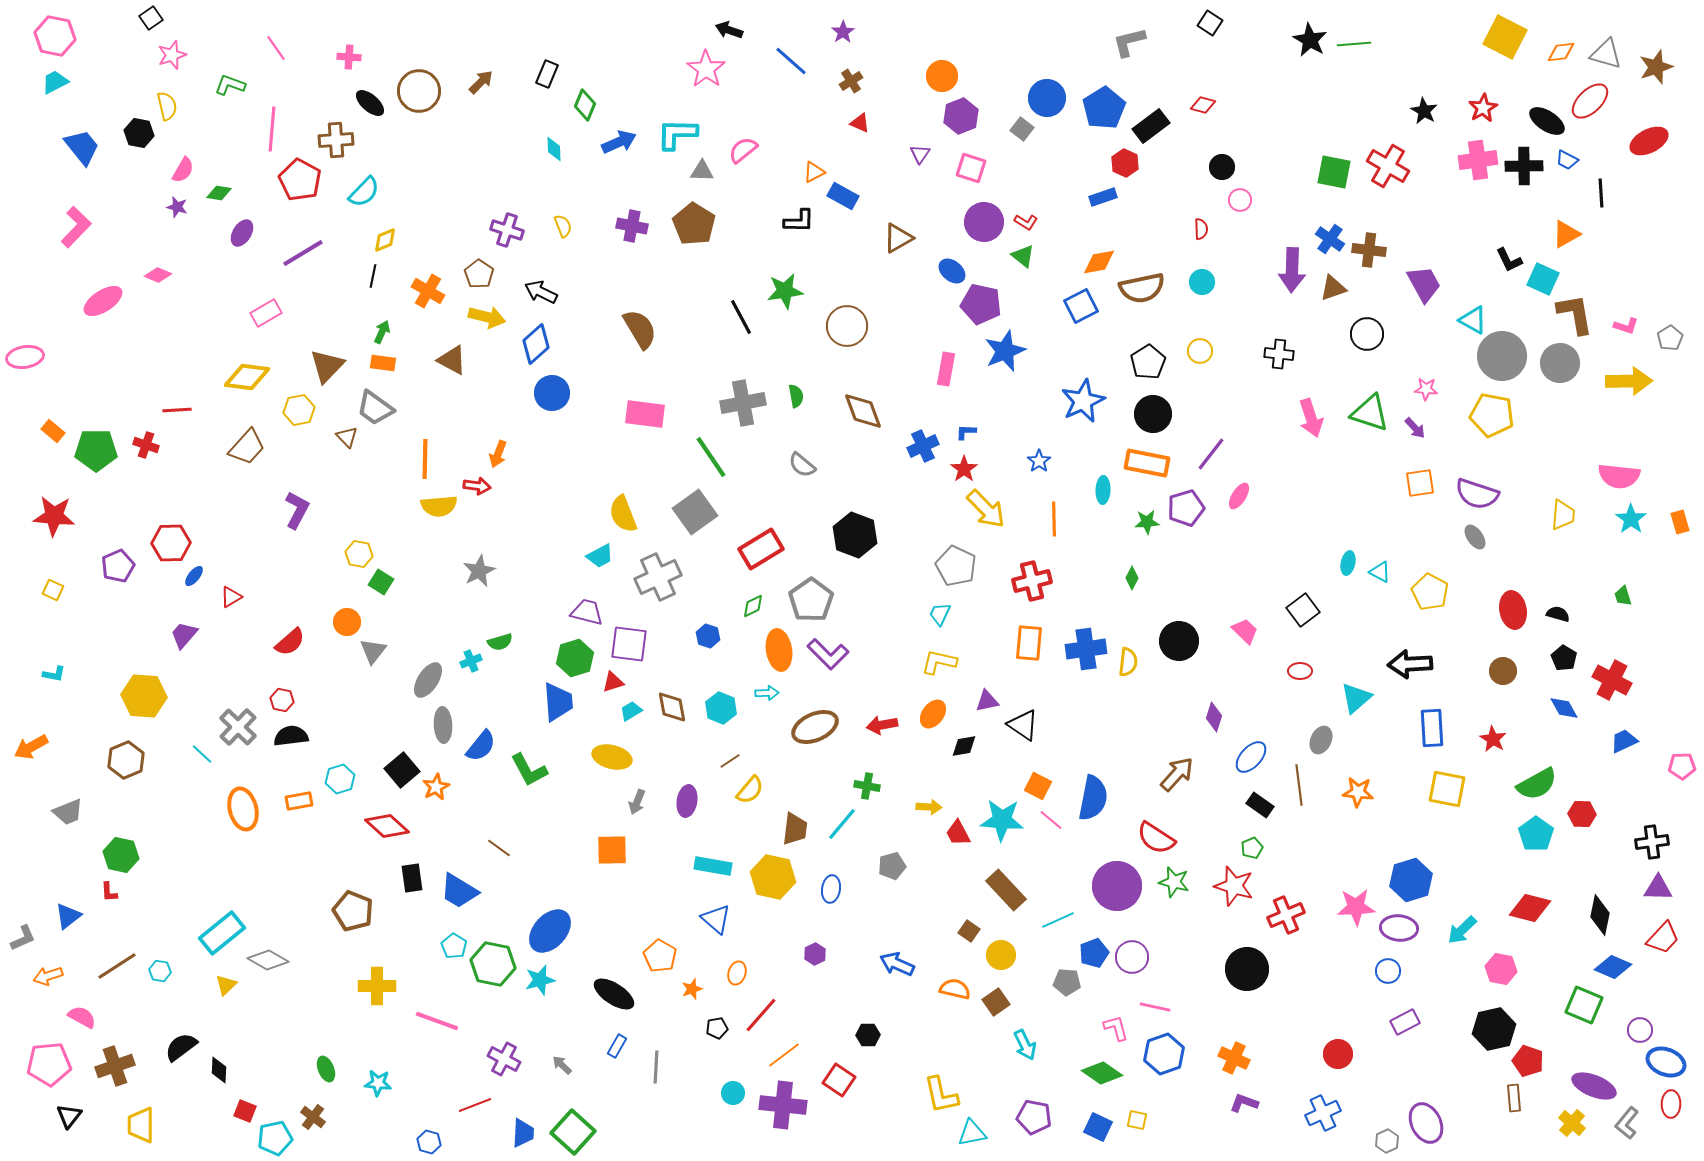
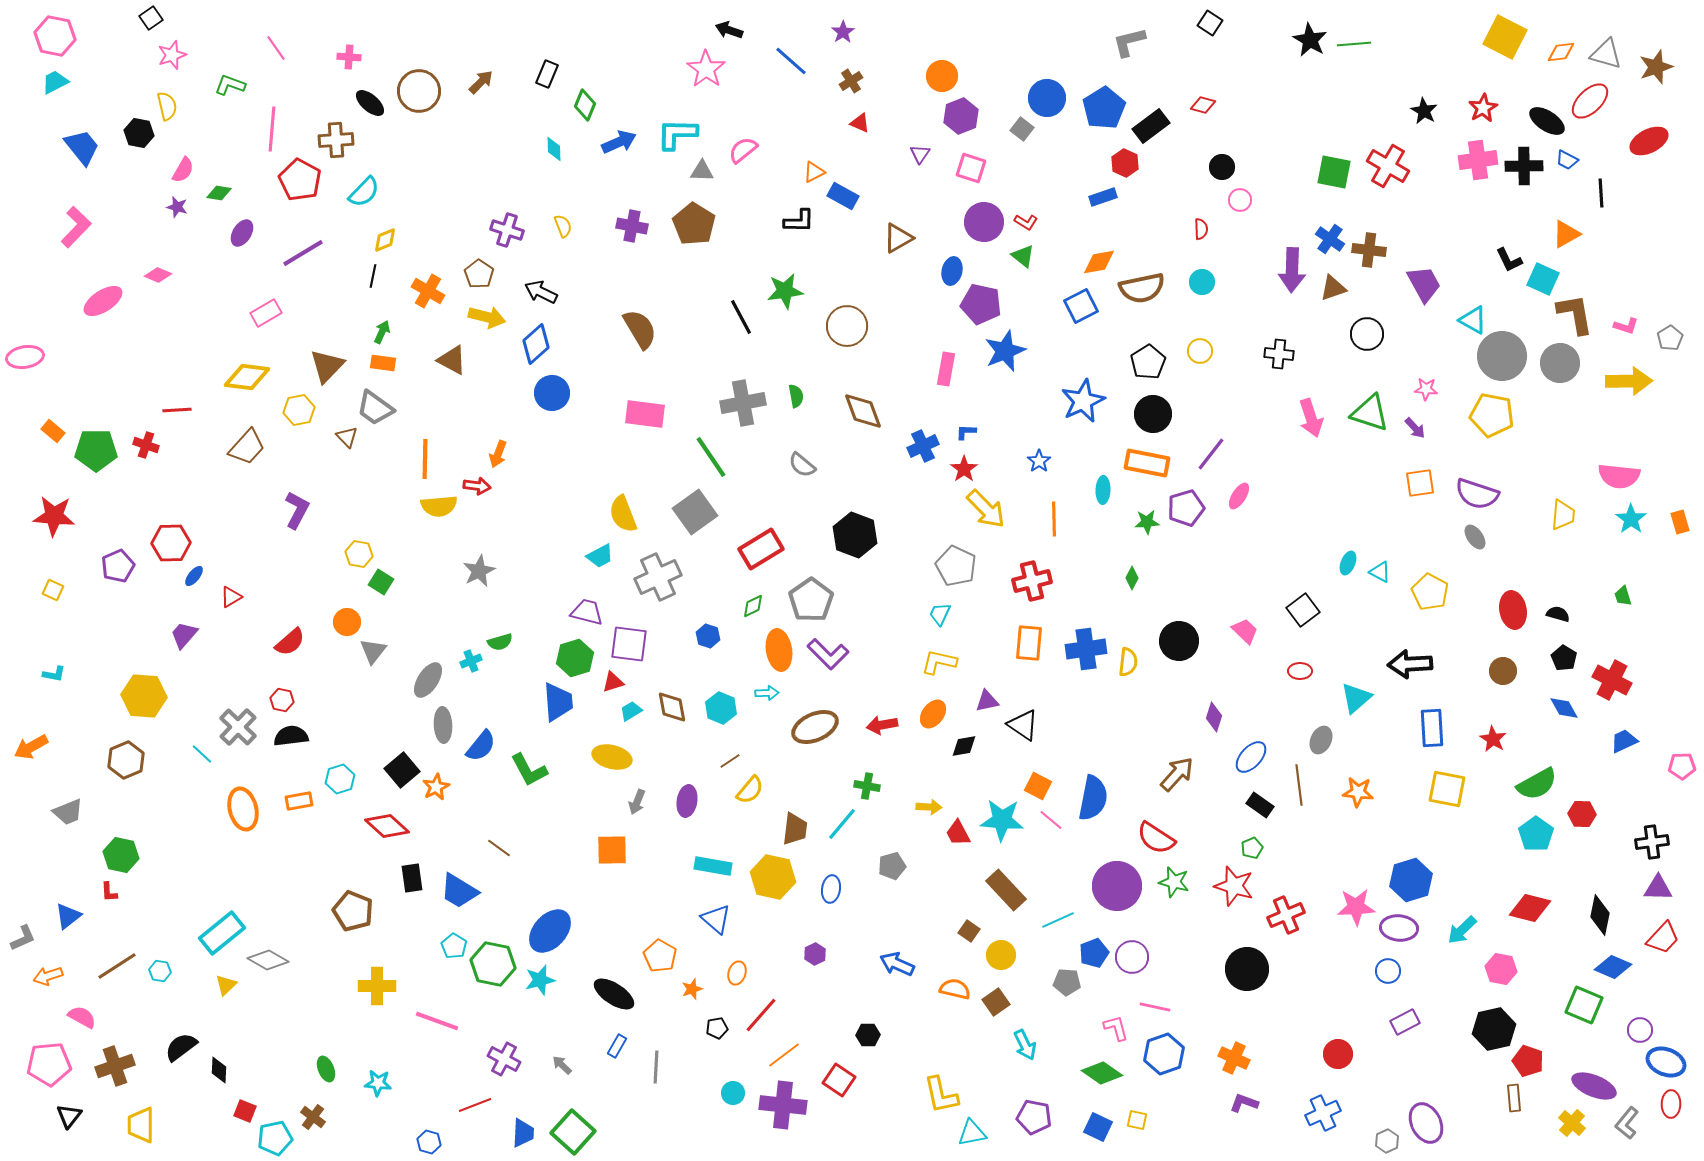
blue ellipse at (952, 271): rotated 64 degrees clockwise
cyan ellipse at (1348, 563): rotated 10 degrees clockwise
